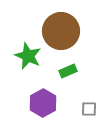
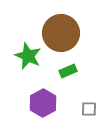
brown circle: moved 2 px down
